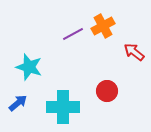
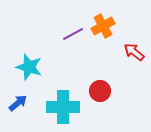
red circle: moved 7 px left
